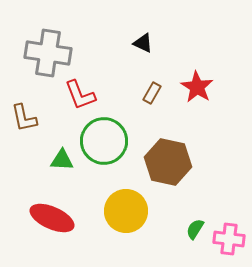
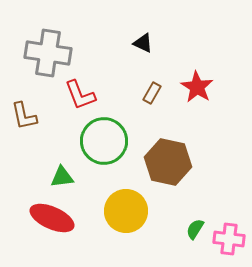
brown L-shape: moved 2 px up
green triangle: moved 17 px down; rotated 10 degrees counterclockwise
